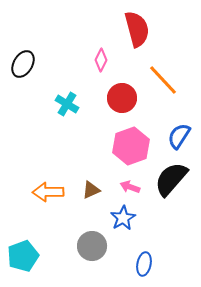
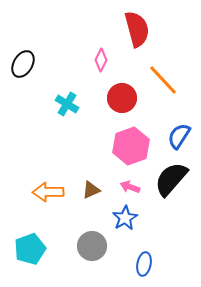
blue star: moved 2 px right
cyan pentagon: moved 7 px right, 7 px up
